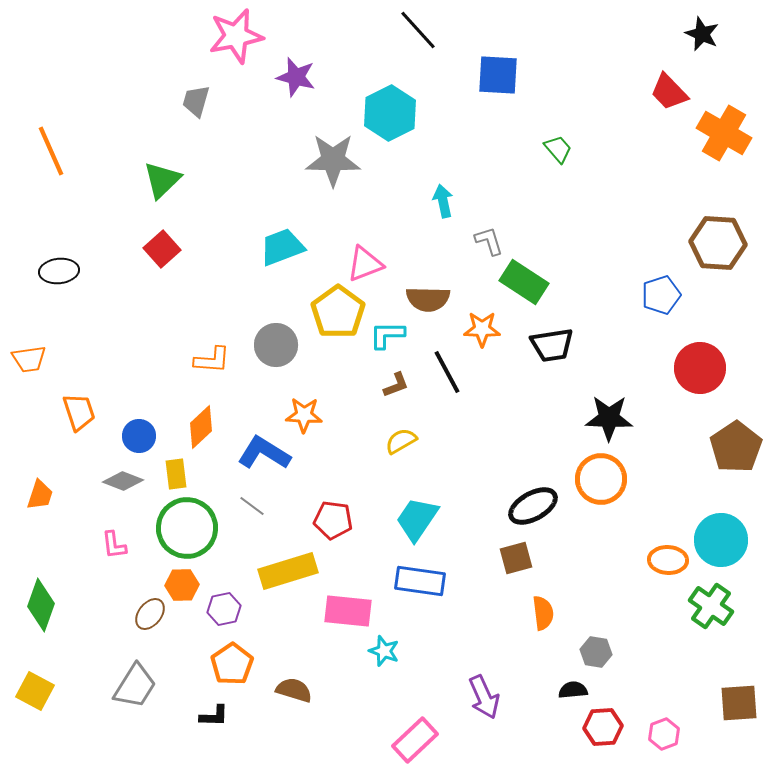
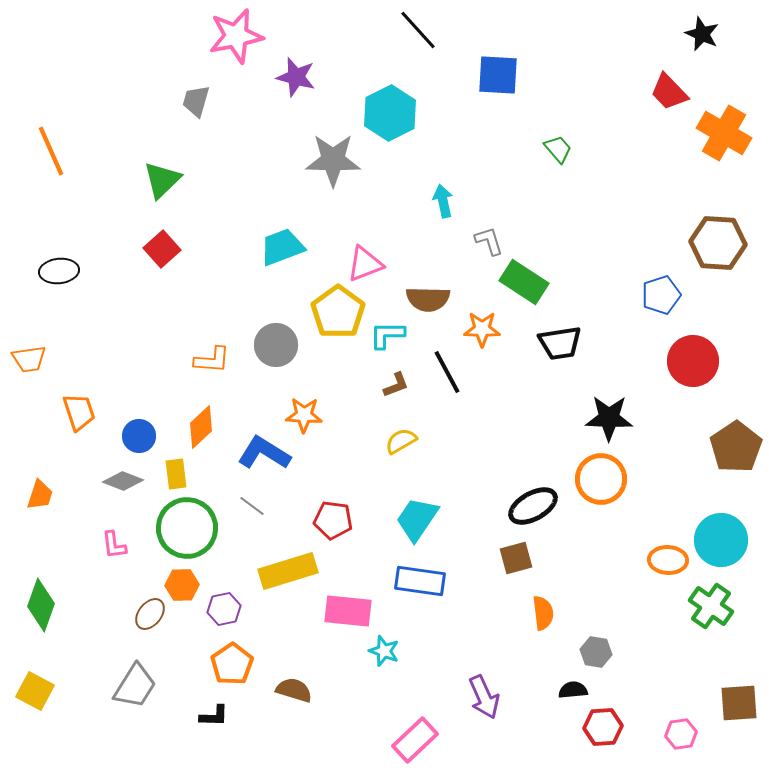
black trapezoid at (552, 345): moved 8 px right, 2 px up
red circle at (700, 368): moved 7 px left, 7 px up
pink hexagon at (664, 734): moved 17 px right; rotated 12 degrees clockwise
